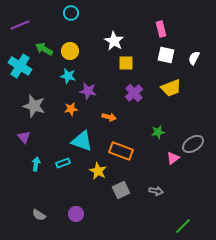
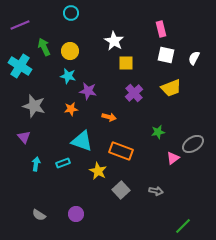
green arrow: moved 2 px up; rotated 36 degrees clockwise
gray square: rotated 18 degrees counterclockwise
